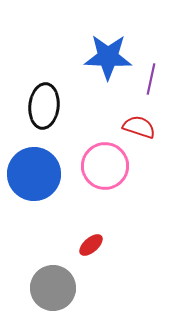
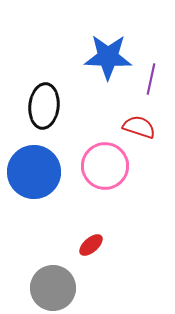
blue circle: moved 2 px up
